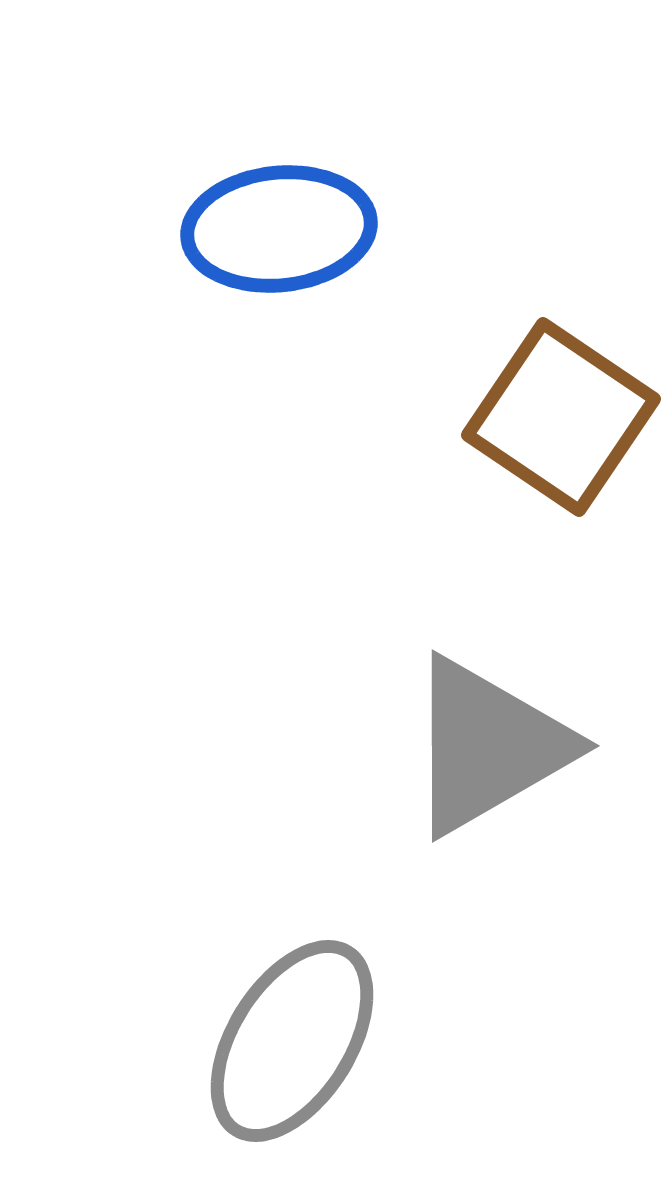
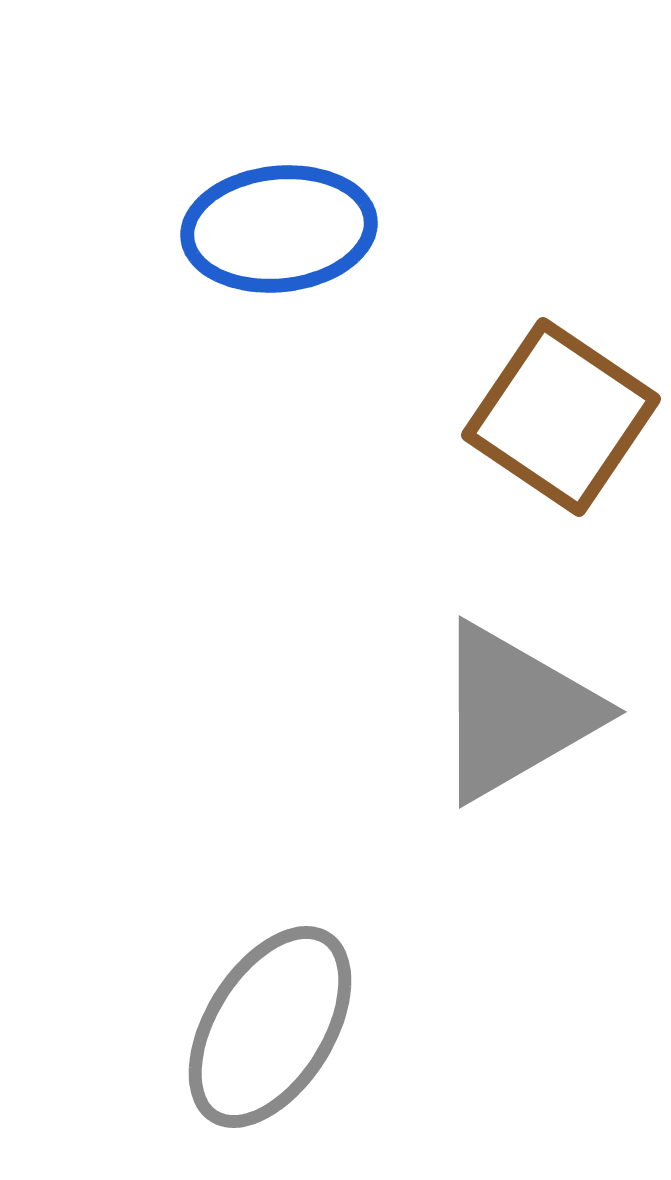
gray triangle: moved 27 px right, 34 px up
gray ellipse: moved 22 px left, 14 px up
